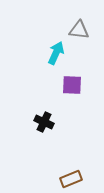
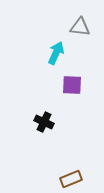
gray triangle: moved 1 px right, 3 px up
